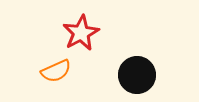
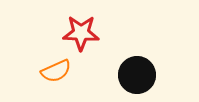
red star: rotated 30 degrees clockwise
